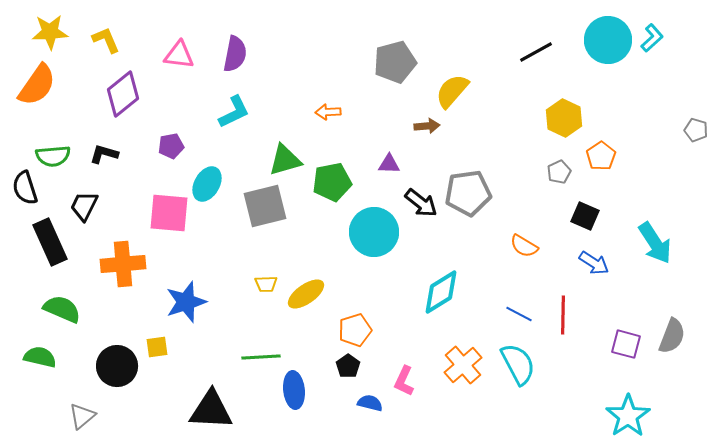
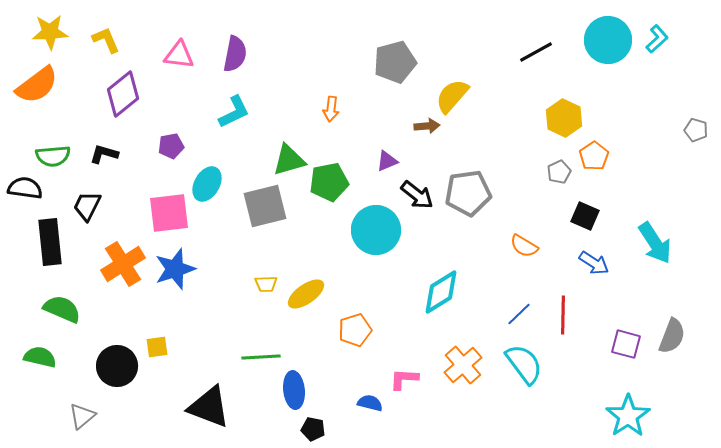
cyan L-shape at (652, 38): moved 5 px right, 1 px down
orange semicircle at (37, 85): rotated 18 degrees clockwise
yellow semicircle at (452, 91): moved 5 px down
orange arrow at (328, 112): moved 3 px right, 3 px up; rotated 80 degrees counterclockwise
orange pentagon at (601, 156): moved 7 px left
green triangle at (285, 160): moved 4 px right
purple triangle at (389, 164): moved 2 px left, 3 px up; rotated 25 degrees counterclockwise
green pentagon at (332, 182): moved 3 px left
black semicircle at (25, 188): rotated 116 degrees clockwise
black arrow at (421, 203): moved 4 px left, 8 px up
black trapezoid at (84, 206): moved 3 px right
pink square at (169, 213): rotated 12 degrees counterclockwise
cyan circle at (374, 232): moved 2 px right, 2 px up
black rectangle at (50, 242): rotated 18 degrees clockwise
orange cross at (123, 264): rotated 27 degrees counterclockwise
blue star at (186, 302): moved 11 px left, 33 px up
blue line at (519, 314): rotated 72 degrees counterclockwise
cyan semicircle at (518, 364): moved 6 px right; rotated 9 degrees counterclockwise
black pentagon at (348, 366): moved 35 px left, 63 px down; rotated 25 degrees counterclockwise
pink L-shape at (404, 381): moved 2 px up; rotated 68 degrees clockwise
black triangle at (211, 410): moved 2 px left, 3 px up; rotated 18 degrees clockwise
